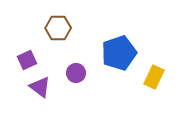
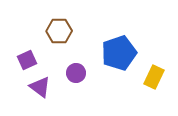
brown hexagon: moved 1 px right, 3 px down
